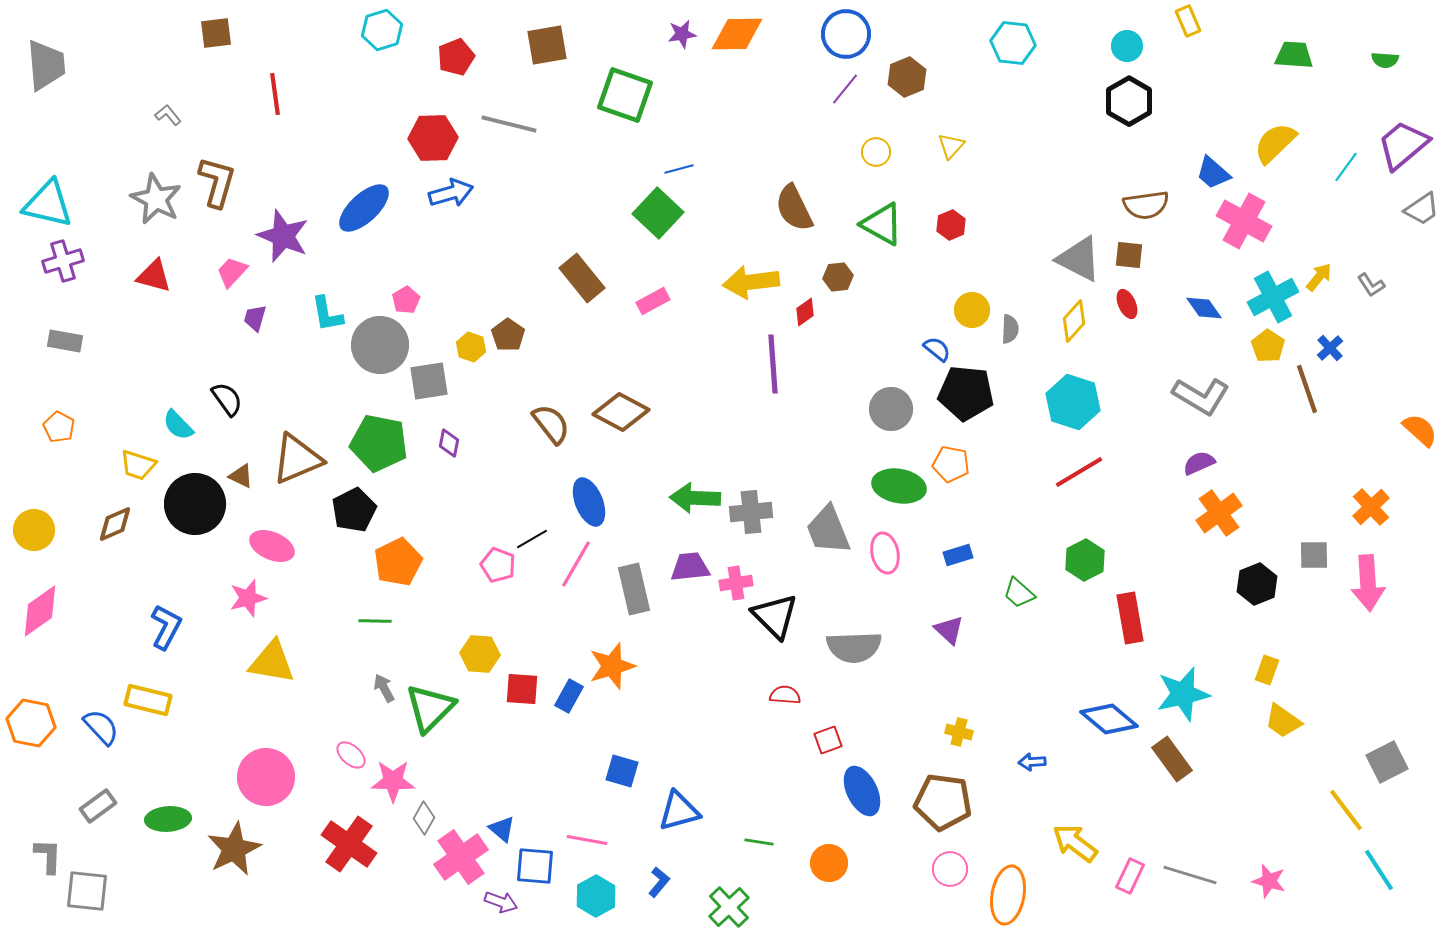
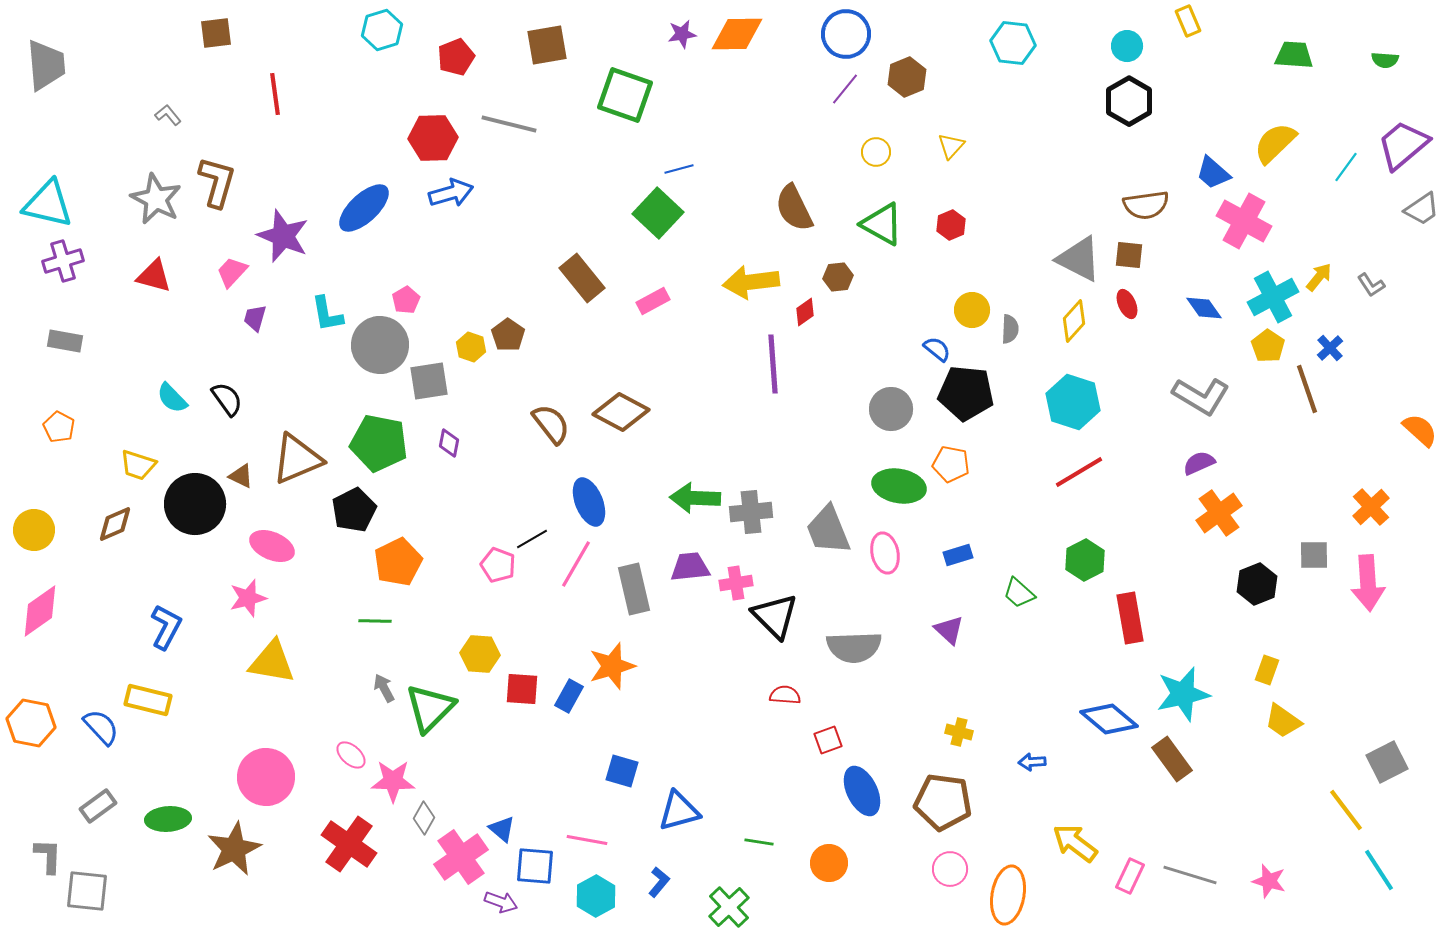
cyan semicircle at (178, 425): moved 6 px left, 27 px up
